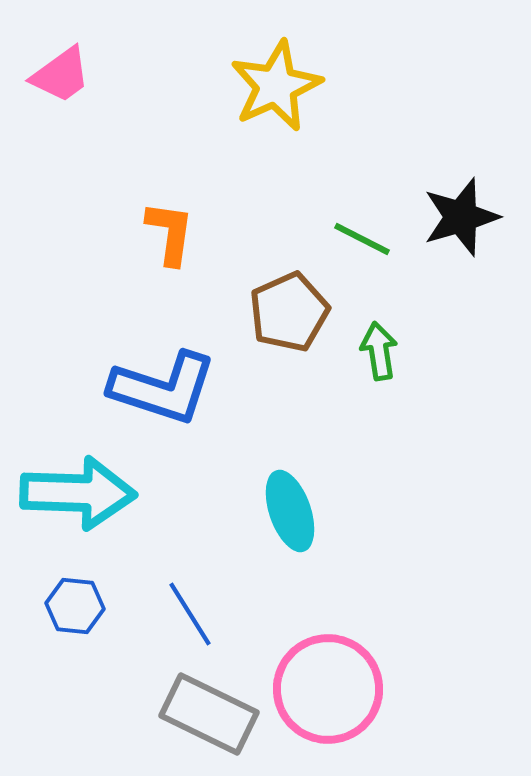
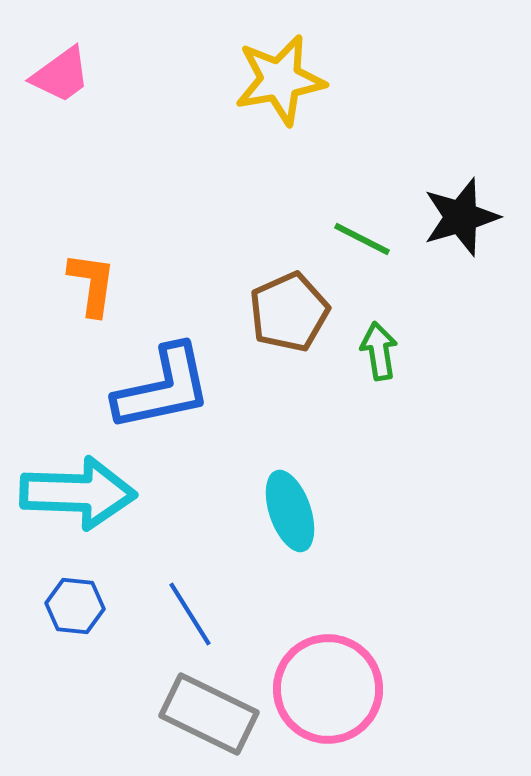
yellow star: moved 4 px right, 6 px up; rotated 14 degrees clockwise
orange L-shape: moved 78 px left, 51 px down
blue L-shape: rotated 30 degrees counterclockwise
